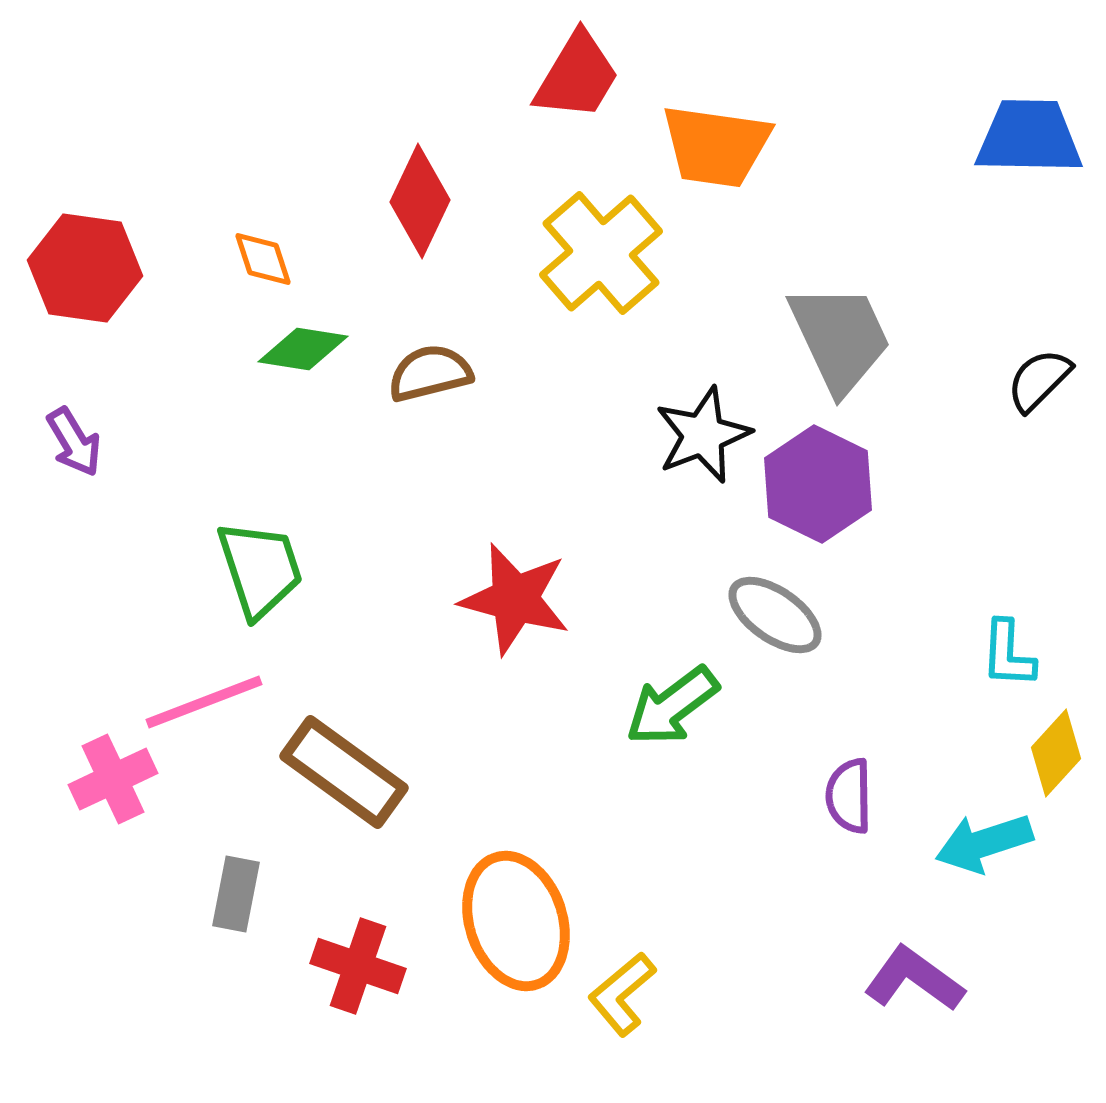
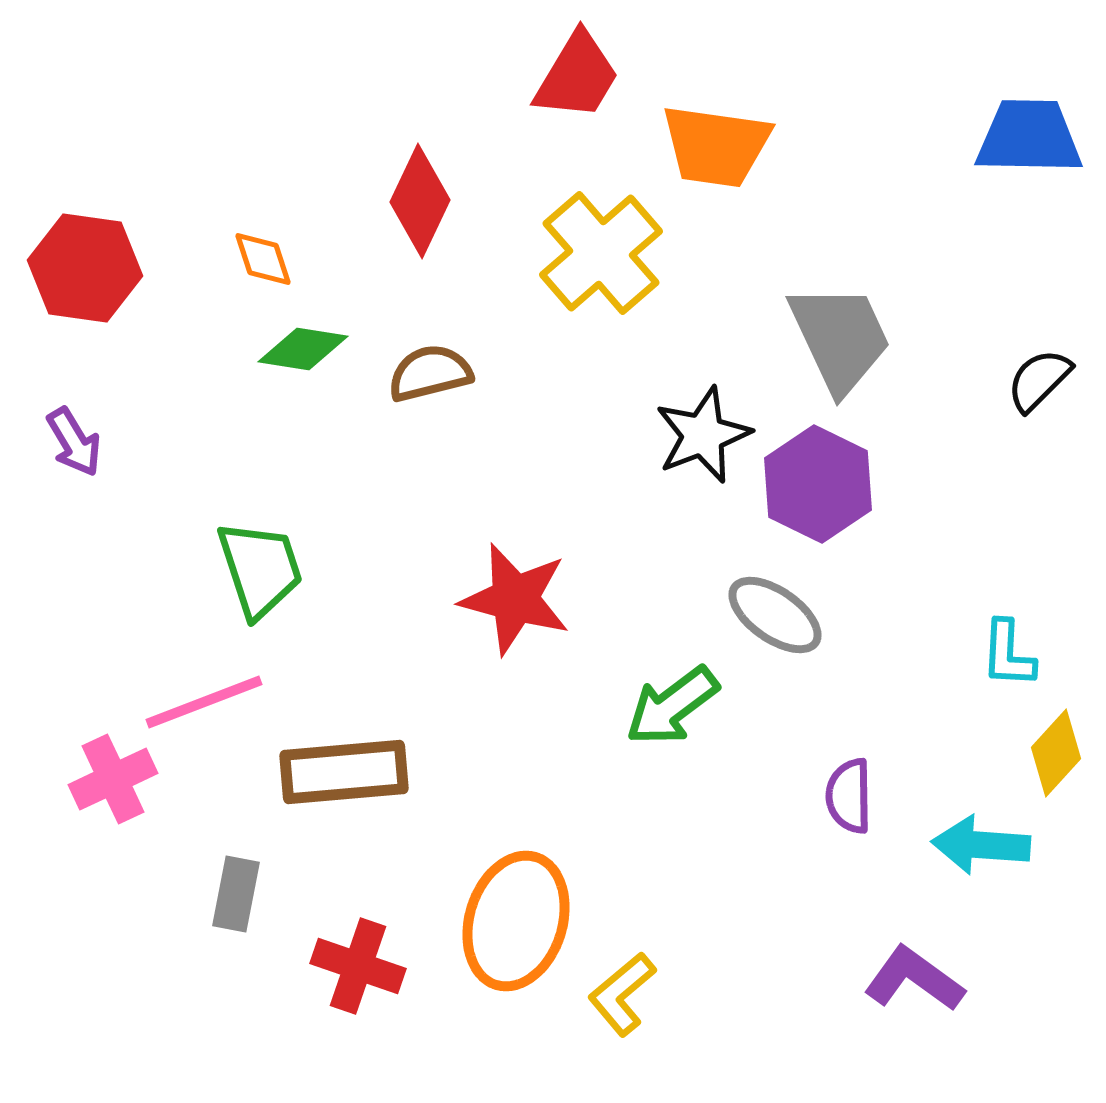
brown rectangle: rotated 41 degrees counterclockwise
cyan arrow: moved 3 px left, 2 px down; rotated 22 degrees clockwise
orange ellipse: rotated 35 degrees clockwise
